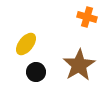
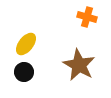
brown star: rotated 12 degrees counterclockwise
black circle: moved 12 px left
